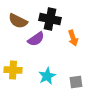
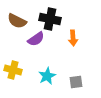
brown semicircle: moved 1 px left
orange arrow: rotated 14 degrees clockwise
yellow cross: rotated 12 degrees clockwise
